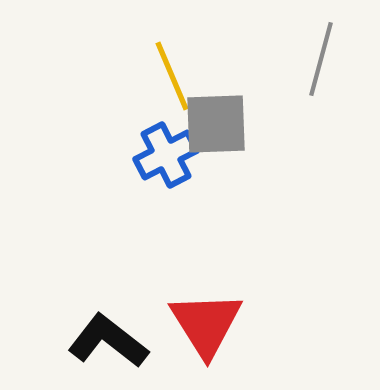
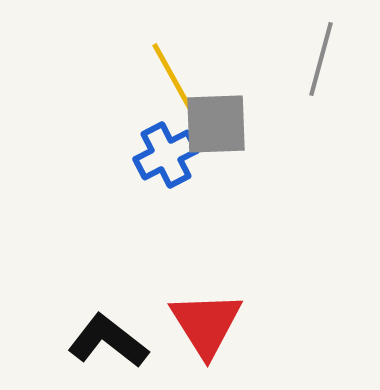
yellow line: rotated 6 degrees counterclockwise
